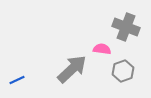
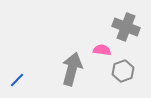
pink semicircle: moved 1 px down
gray arrow: rotated 32 degrees counterclockwise
blue line: rotated 21 degrees counterclockwise
